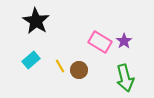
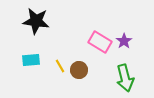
black star: rotated 24 degrees counterclockwise
cyan rectangle: rotated 36 degrees clockwise
